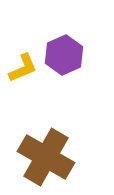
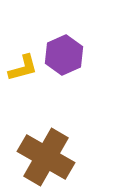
yellow L-shape: rotated 8 degrees clockwise
